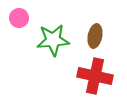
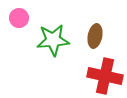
red cross: moved 10 px right
